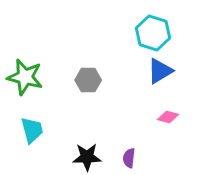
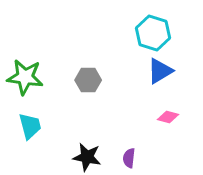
green star: rotated 6 degrees counterclockwise
cyan trapezoid: moved 2 px left, 4 px up
black star: rotated 12 degrees clockwise
